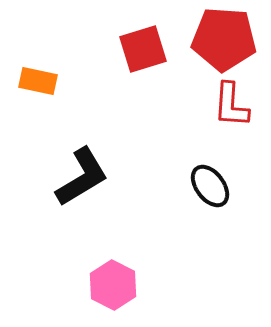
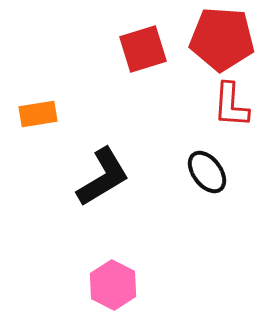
red pentagon: moved 2 px left
orange rectangle: moved 33 px down; rotated 21 degrees counterclockwise
black L-shape: moved 21 px right
black ellipse: moved 3 px left, 14 px up
